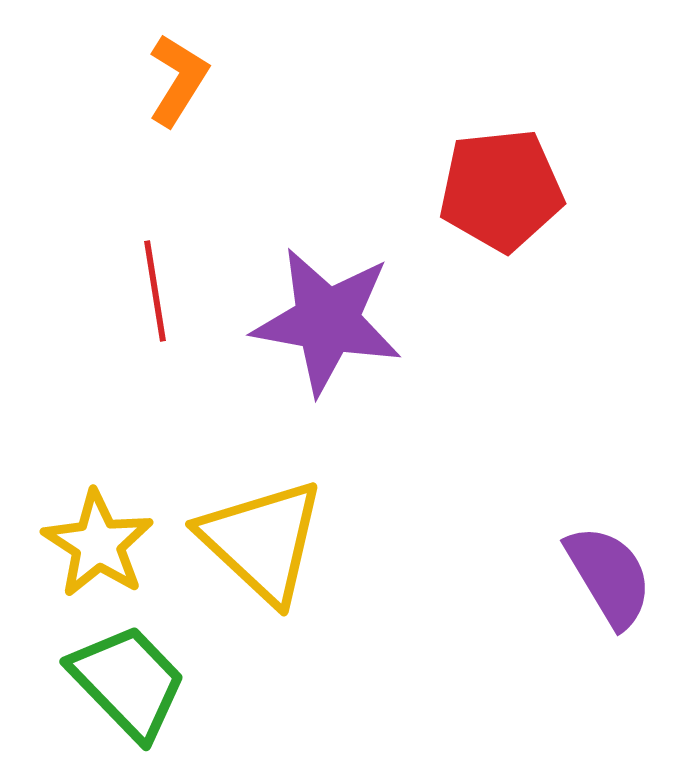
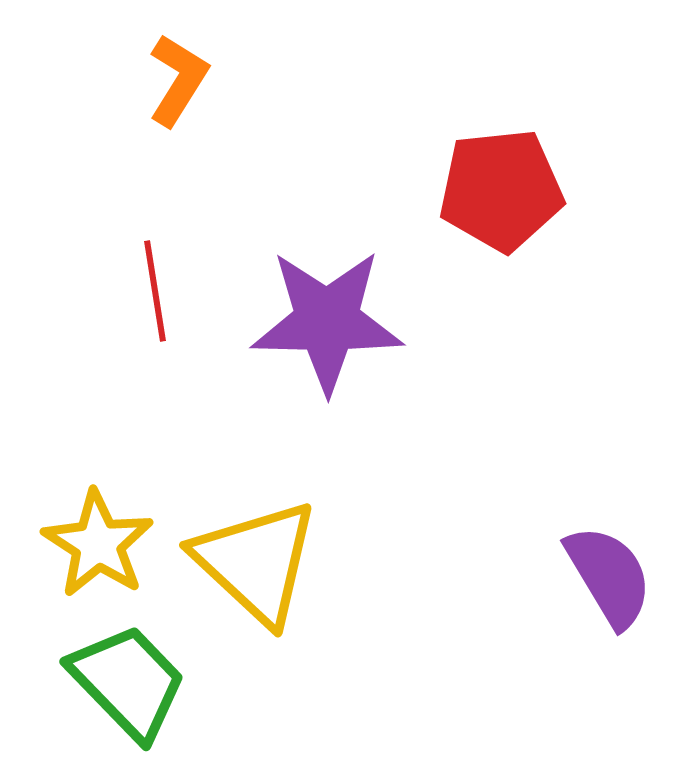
purple star: rotated 9 degrees counterclockwise
yellow triangle: moved 6 px left, 21 px down
